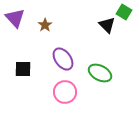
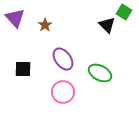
pink circle: moved 2 px left
